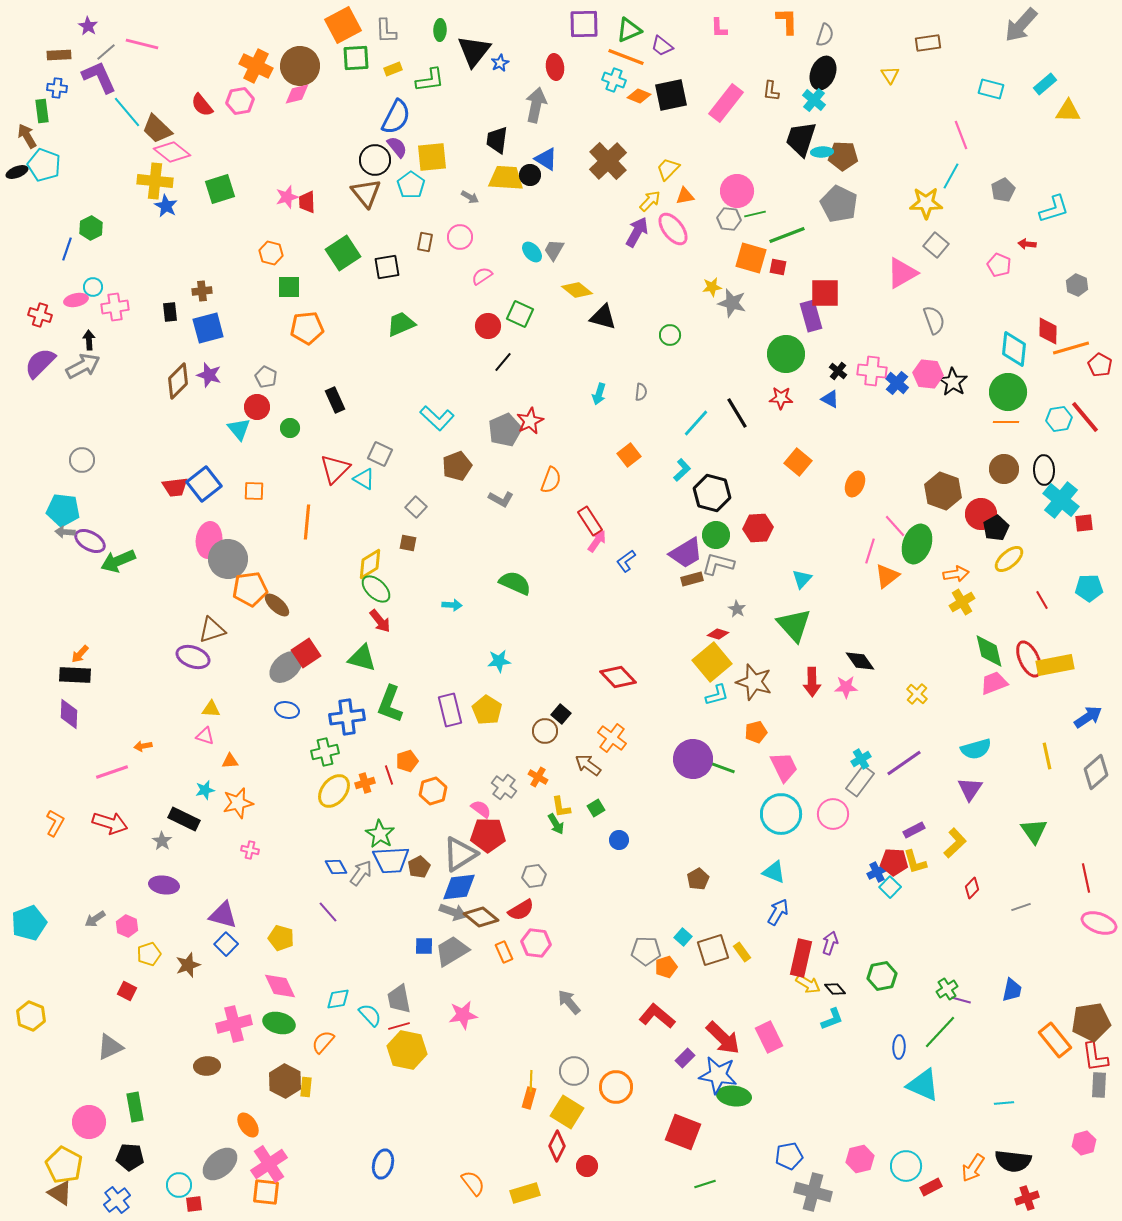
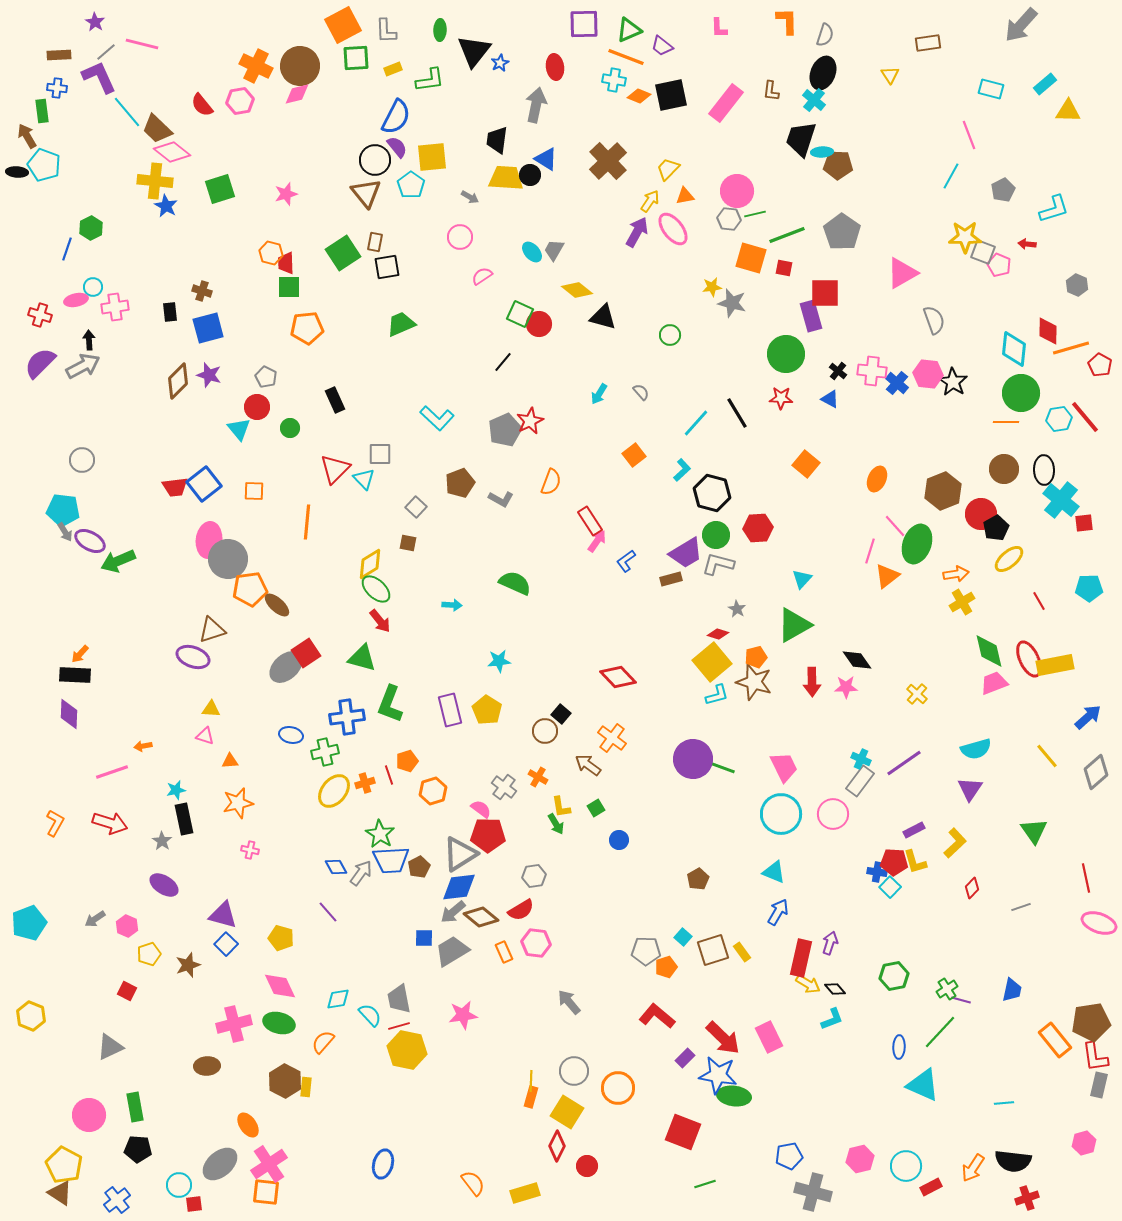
purple star at (88, 26): moved 7 px right, 4 px up
cyan cross at (614, 80): rotated 10 degrees counterclockwise
pink line at (961, 135): moved 8 px right
brown pentagon at (843, 156): moved 5 px left, 9 px down
black ellipse at (17, 172): rotated 25 degrees clockwise
pink star at (287, 197): moved 1 px left, 3 px up
yellow arrow at (650, 201): rotated 10 degrees counterclockwise
red trapezoid at (307, 202): moved 21 px left, 61 px down
yellow star at (926, 203): moved 39 px right, 34 px down
gray pentagon at (839, 204): moved 3 px right, 28 px down; rotated 9 degrees clockwise
brown rectangle at (425, 242): moved 50 px left
gray square at (936, 245): moved 47 px right, 7 px down; rotated 20 degrees counterclockwise
red square at (778, 267): moved 6 px right, 1 px down
brown cross at (202, 291): rotated 24 degrees clockwise
red circle at (488, 326): moved 51 px right, 2 px up
gray semicircle at (641, 392): rotated 48 degrees counterclockwise
green circle at (1008, 392): moved 13 px right, 1 px down
cyan arrow at (599, 394): rotated 15 degrees clockwise
gray square at (380, 454): rotated 25 degrees counterclockwise
orange square at (629, 455): moved 5 px right
orange square at (798, 462): moved 8 px right, 2 px down
brown pentagon at (457, 466): moved 3 px right, 17 px down
cyan triangle at (364, 479): rotated 15 degrees clockwise
orange semicircle at (551, 480): moved 2 px down
orange ellipse at (855, 484): moved 22 px right, 5 px up
brown hexagon at (943, 491): rotated 18 degrees clockwise
gray arrow at (65, 532): rotated 126 degrees counterclockwise
brown rectangle at (692, 579): moved 21 px left
red line at (1042, 600): moved 3 px left, 1 px down
green triangle at (794, 625): rotated 42 degrees clockwise
black diamond at (860, 661): moved 3 px left, 1 px up
blue ellipse at (287, 710): moved 4 px right, 25 px down
blue arrow at (1088, 717): rotated 8 degrees counterclockwise
orange pentagon at (756, 732): moved 75 px up
yellow line at (1047, 756): rotated 28 degrees counterclockwise
cyan cross at (861, 759): rotated 36 degrees counterclockwise
cyan star at (205, 790): moved 29 px left
black rectangle at (184, 819): rotated 52 degrees clockwise
blue cross at (877, 872): rotated 36 degrees clockwise
purple ellipse at (164, 885): rotated 24 degrees clockwise
gray arrow at (453, 912): rotated 120 degrees clockwise
blue square at (424, 946): moved 8 px up
green hexagon at (882, 976): moved 12 px right
gray rectangle at (1099, 1085): rotated 10 degrees clockwise
orange circle at (616, 1087): moved 2 px right, 1 px down
orange rectangle at (529, 1098): moved 2 px right, 1 px up
pink circle at (89, 1122): moved 7 px up
black pentagon at (130, 1157): moved 8 px right, 8 px up
